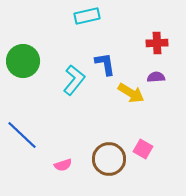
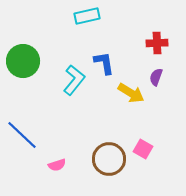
blue L-shape: moved 1 px left, 1 px up
purple semicircle: rotated 66 degrees counterclockwise
pink semicircle: moved 6 px left
